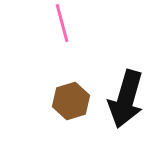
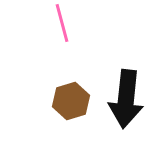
black arrow: rotated 10 degrees counterclockwise
